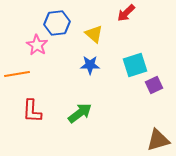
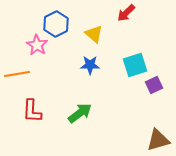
blue hexagon: moved 1 px left, 1 px down; rotated 20 degrees counterclockwise
